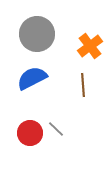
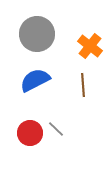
orange cross: rotated 15 degrees counterclockwise
blue semicircle: moved 3 px right, 2 px down
